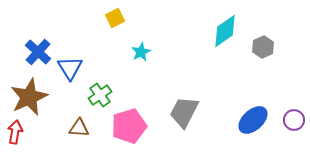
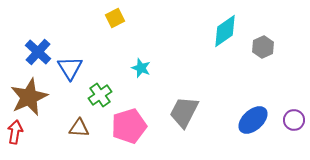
cyan star: moved 16 px down; rotated 24 degrees counterclockwise
